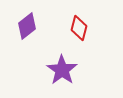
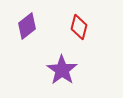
red diamond: moved 1 px up
